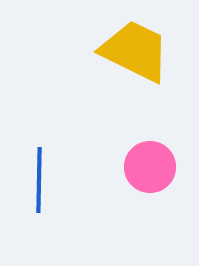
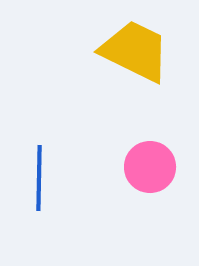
blue line: moved 2 px up
